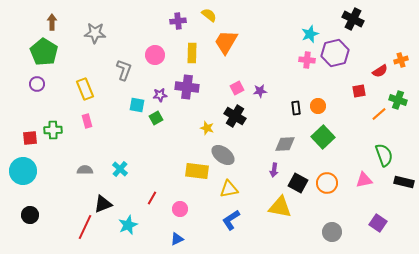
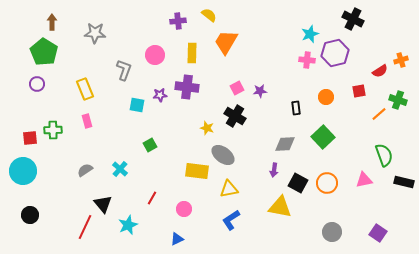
orange circle at (318, 106): moved 8 px right, 9 px up
green square at (156, 118): moved 6 px left, 27 px down
gray semicircle at (85, 170): rotated 35 degrees counterclockwise
black triangle at (103, 204): rotated 48 degrees counterclockwise
pink circle at (180, 209): moved 4 px right
purple square at (378, 223): moved 10 px down
